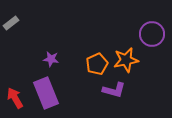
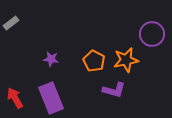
orange pentagon: moved 3 px left, 3 px up; rotated 20 degrees counterclockwise
purple rectangle: moved 5 px right, 5 px down
